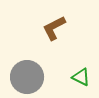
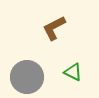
green triangle: moved 8 px left, 5 px up
